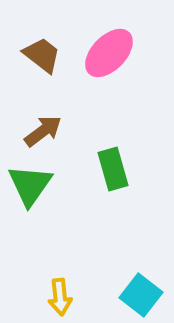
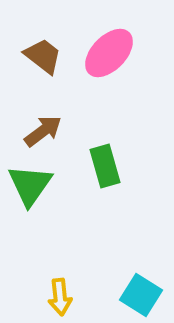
brown trapezoid: moved 1 px right, 1 px down
green rectangle: moved 8 px left, 3 px up
cyan square: rotated 6 degrees counterclockwise
